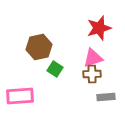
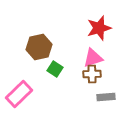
pink rectangle: moved 1 px left, 2 px up; rotated 40 degrees counterclockwise
